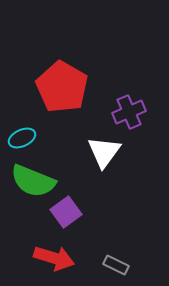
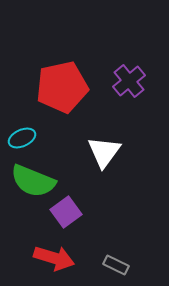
red pentagon: rotated 30 degrees clockwise
purple cross: moved 31 px up; rotated 16 degrees counterclockwise
